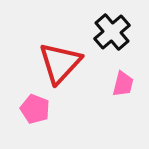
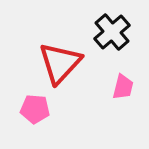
pink trapezoid: moved 3 px down
pink pentagon: rotated 16 degrees counterclockwise
